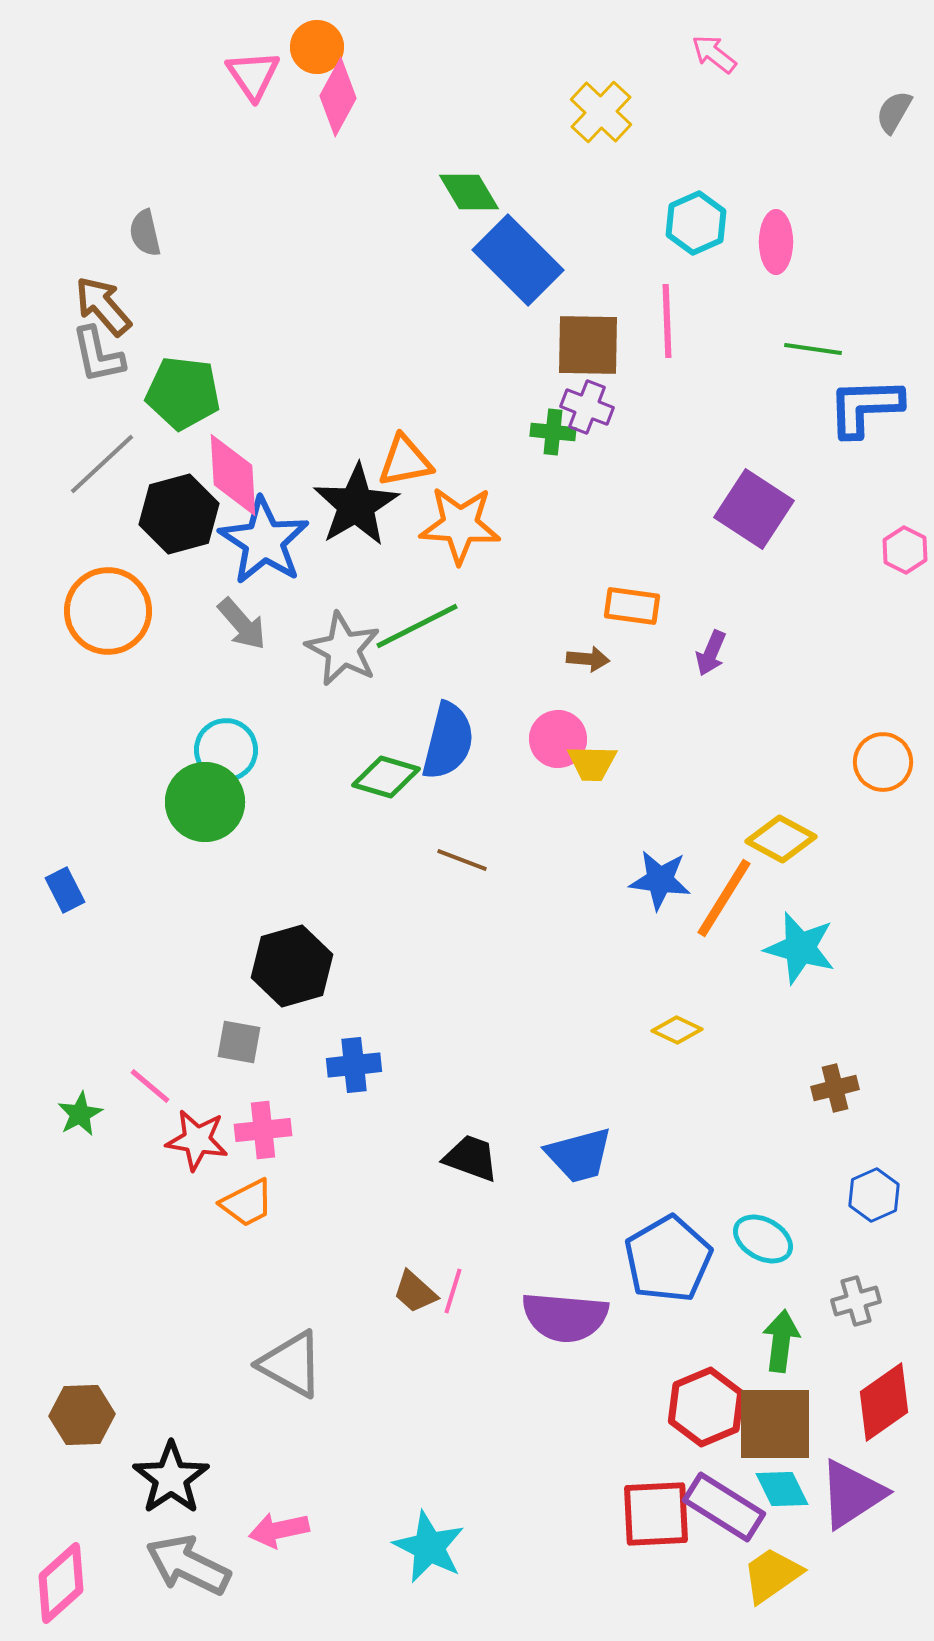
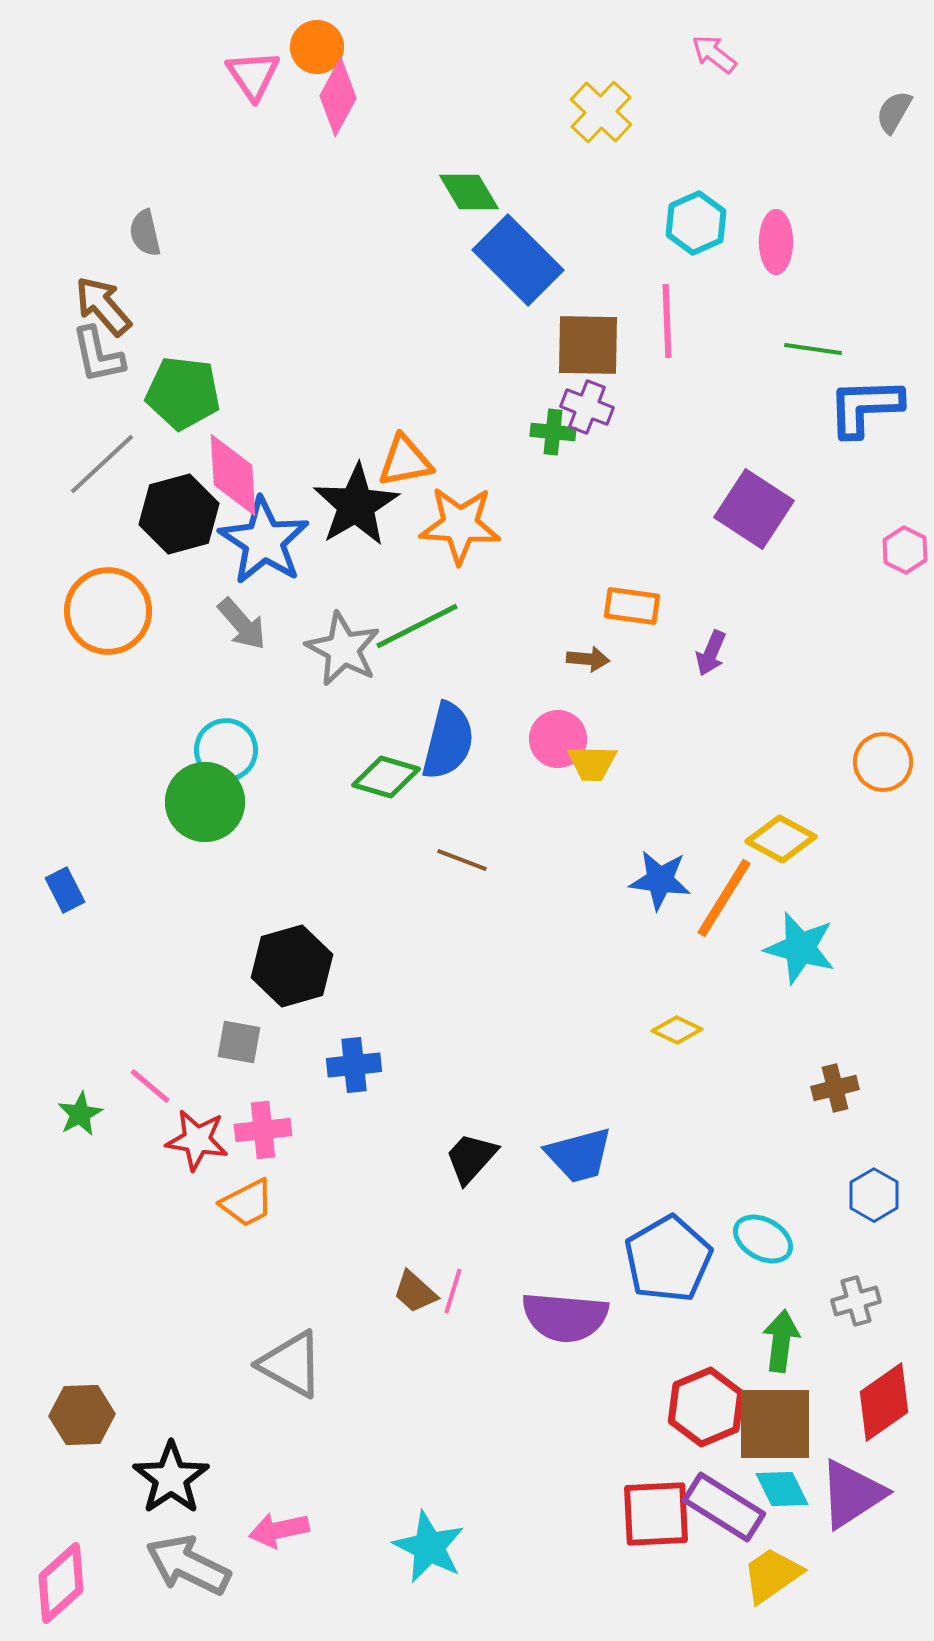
black trapezoid at (471, 1158): rotated 68 degrees counterclockwise
blue hexagon at (874, 1195): rotated 6 degrees counterclockwise
